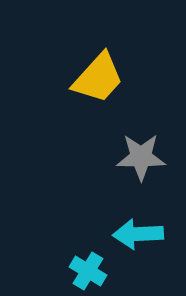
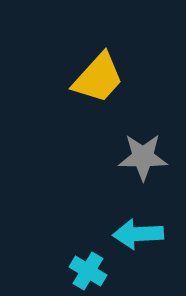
gray star: moved 2 px right
